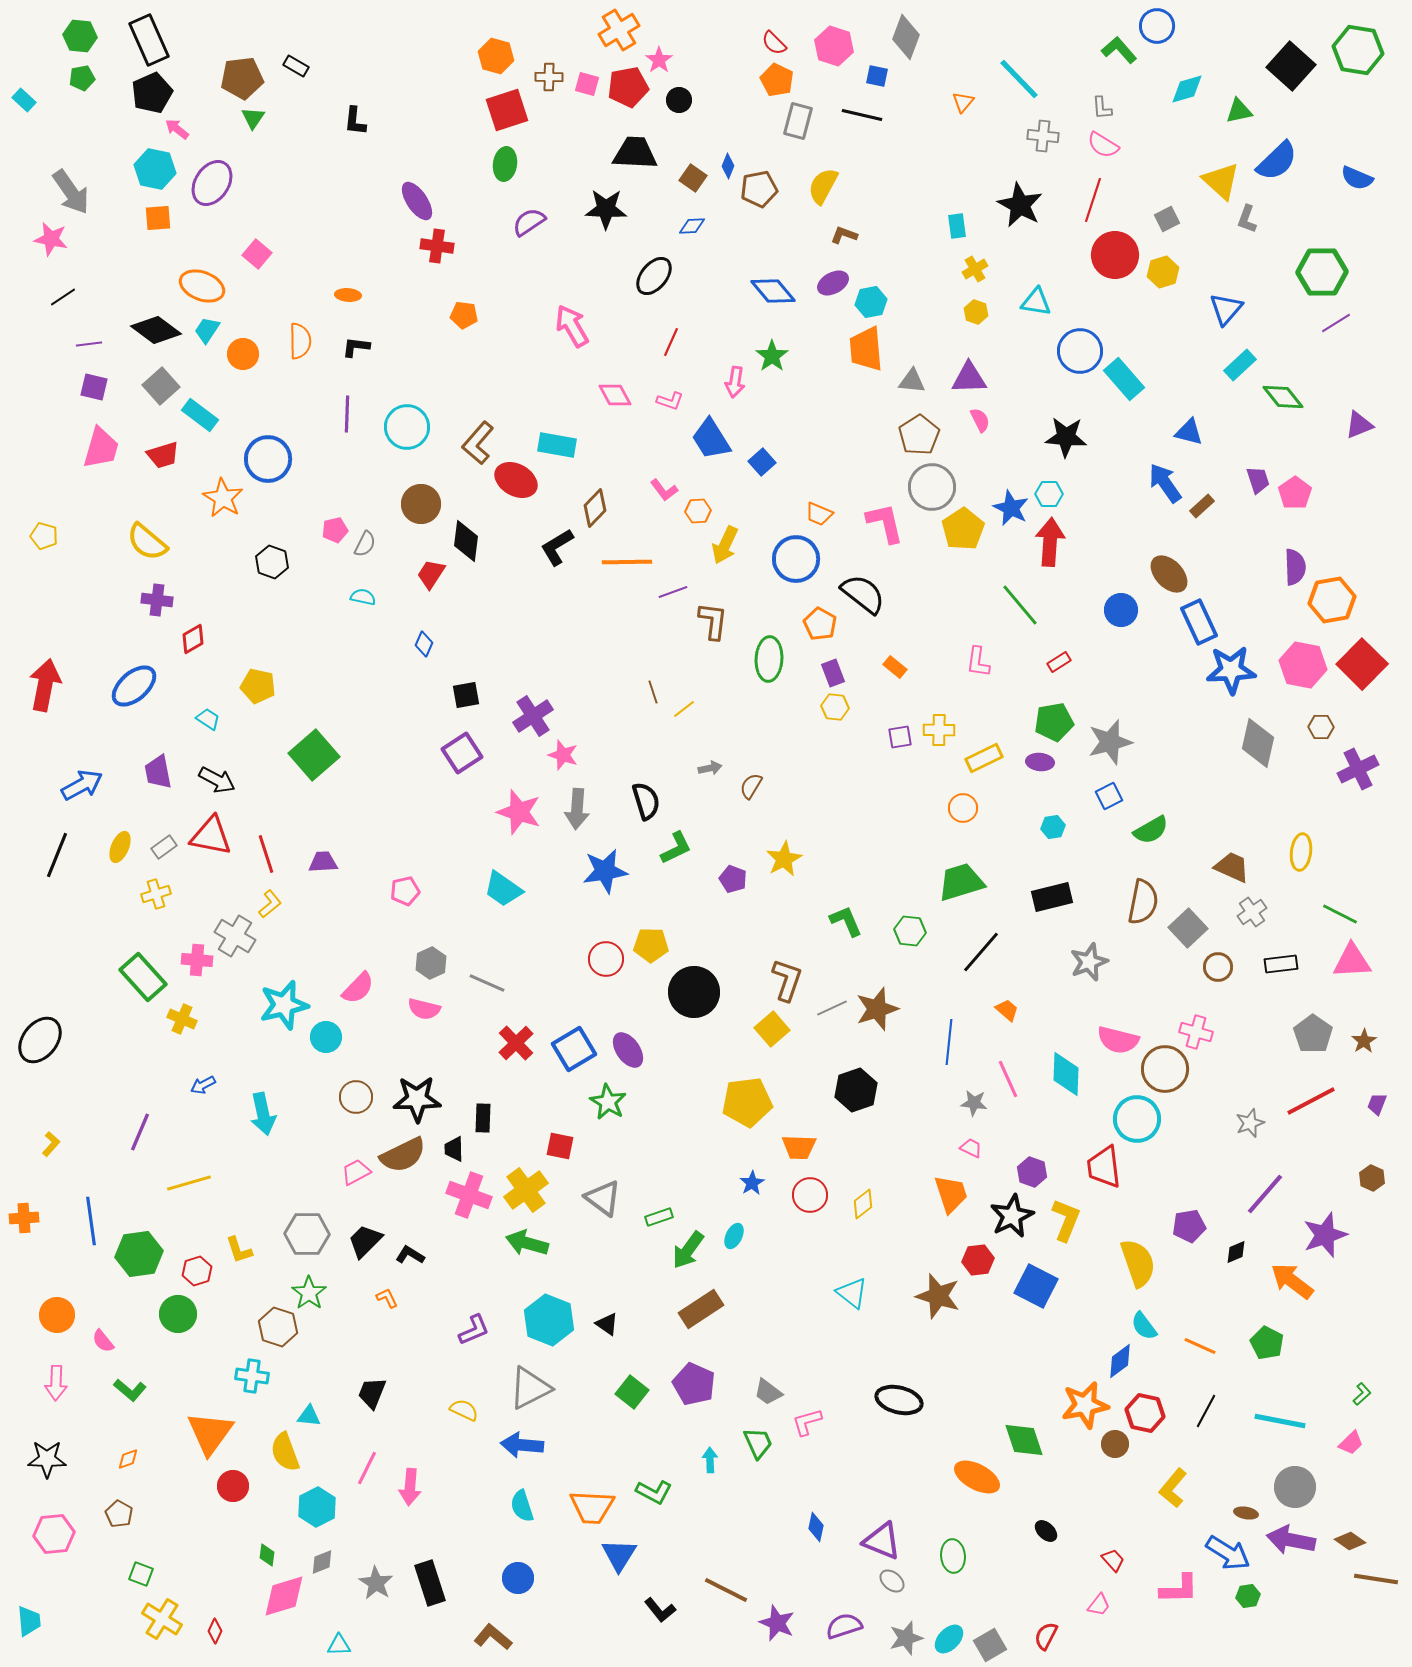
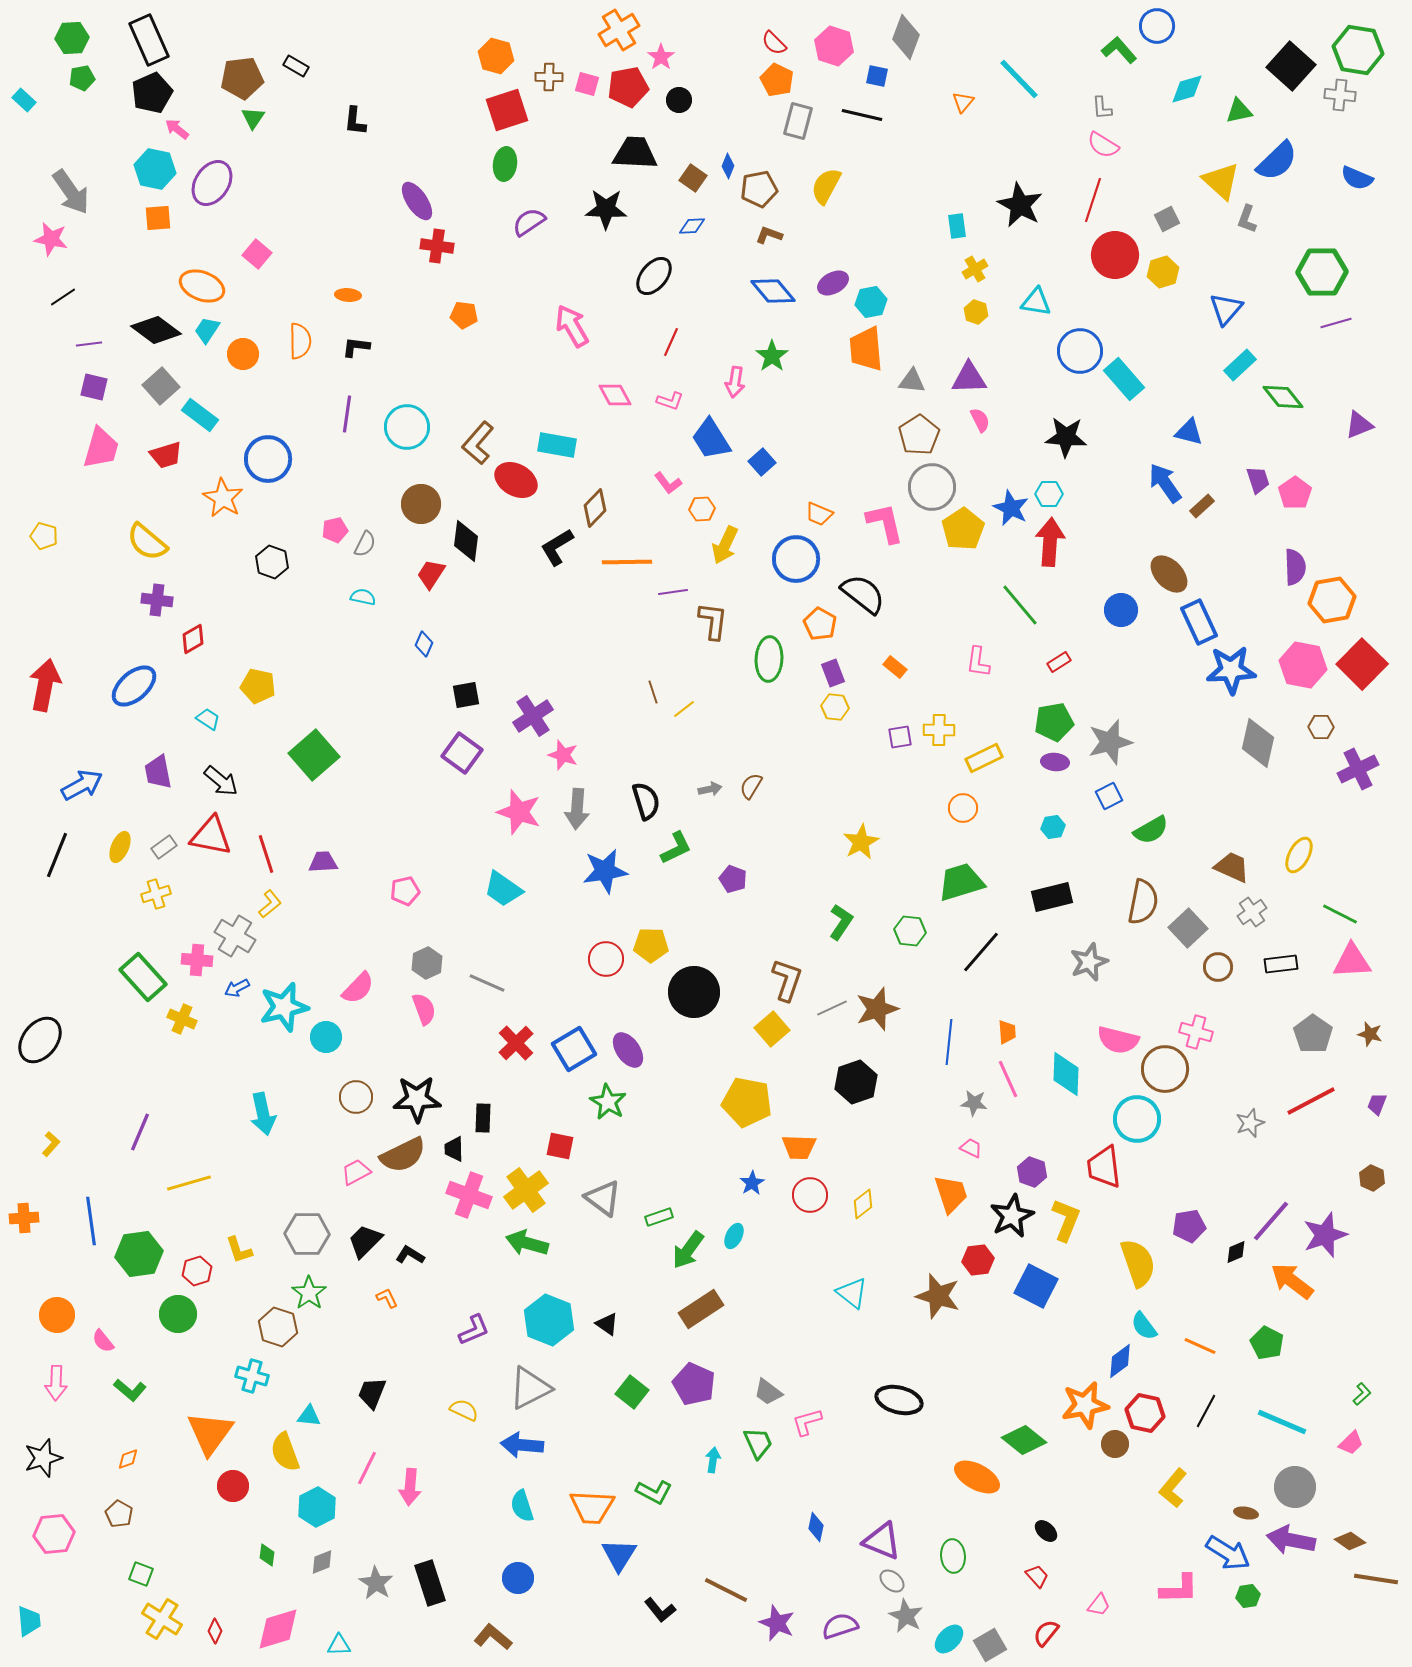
green hexagon at (80, 36): moved 8 px left, 2 px down; rotated 8 degrees counterclockwise
pink star at (659, 60): moved 2 px right, 3 px up
gray cross at (1043, 136): moved 297 px right, 41 px up
yellow semicircle at (823, 186): moved 3 px right
brown L-shape at (844, 235): moved 75 px left
purple line at (1336, 323): rotated 16 degrees clockwise
purple line at (347, 414): rotated 6 degrees clockwise
red trapezoid at (163, 455): moved 3 px right
pink L-shape at (664, 490): moved 4 px right, 7 px up
orange hexagon at (698, 511): moved 4 px right, 2 px up
purple line at (673, 592): rotated 12 degrees clockwise
purple square at (462, 753): rotated 21 degrees counterclockwise
purple ellipse at (1040, 762): moved 15 px right
gray arrow at (710, 768): moved 21 px down
black arrow at (217, 780): moved 4 px right, 1 px down; rotated 12 degrees clockwise
yellow ellipse at (1301, 852): moved 2 px left, 3 px down; rotated 21 degrees clockwise
yellow star at (784, 859): moved 77 px right, 17 px up
green L-shape at (846, 921): moved 5 px left, 1 px down; rotated 57 degrees clockwise
gray hexagon at (431, 963): moved 4 px left
cyan star at (284, 1005): moved 2 px down
pink semicircle at (424, 1009): rotated 124 degrees counterclockwise
orange trapezoid at (1007, 1010): moved 22 px down; rotated 45 degrees clockwise
brown star at (1364, 1041): moved 6 px right, 7 px up; rotated 25 degrees counterclockwise
blue arrow at (203, 1085): moved 34 px right, 97 px up
black hexagon at (856, 1090): moved 8 px up
yellow pentagon at (747, 1102): rotated 18 degrees clockwise
purple line at (1265, 1194): moved 6 px right, 27 px down
cyan cross at (252, 1376): rotated 8 degrees clockwise
cyan line at (1280, 1421): moved 2 px right, 1 px down; rotated 12 degrees clockwise
green diamond at (1024, 1440): rotated 33 degrees counterclockwise
black star at (47, 1459): moved 4 px left, 1 px up; rotated 18 degrees counterclockwise
cyan arrow at (710, 1460): moved 3 px right; rotated 10 degrees clockwise
red trapezoid at (1113, 1560): moved 76 px left, 16 px down
pink diamond at (284, 1596): moved 6 px left, 33 px down
purple semicircle at (844, 1626): moved 4 px left
red semicircle at (1046, 1636): moved 3 px up; rotated 12 degrees clockwise
gray star at (906, 1638): moved 22 px up; rotated 28 degrees counterclockwise
